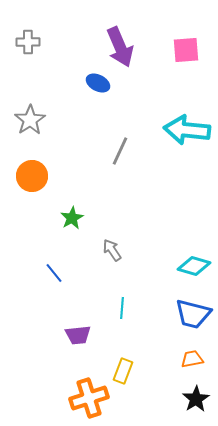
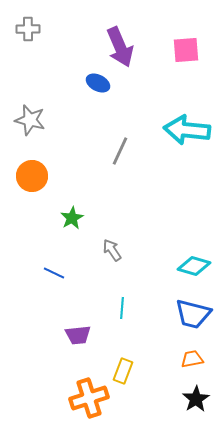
gray cross: moved 13 px up
gray star: rotated 24 degrees counterclockwise
blue line: rotated 25 degrees counterclockwise
